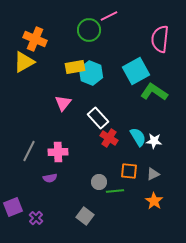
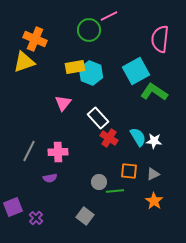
yellow triangle: rotated 10 degrees clockwise
